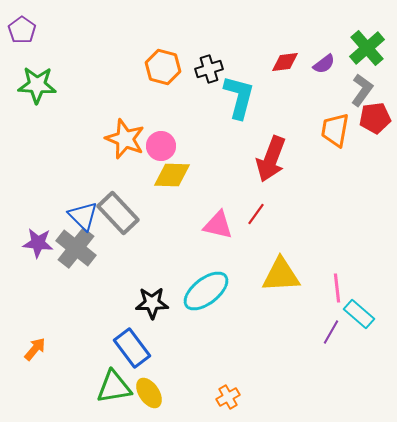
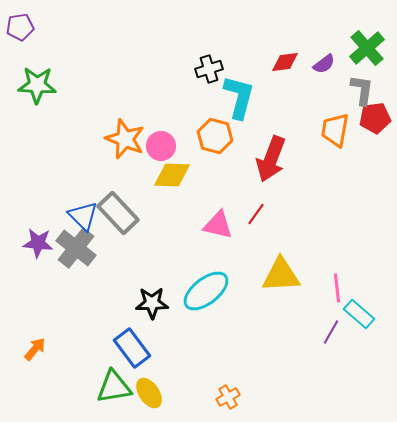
purple pentagon: moved 2 px left, 3 px up; rotated 28 degrees clockwise
orange hexagon: moved 52 px right, 69 px down
gray L-shape: rotated 28 degrees counterclockwise
